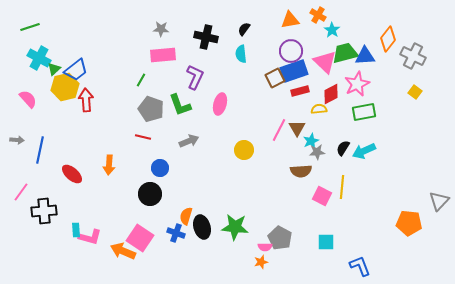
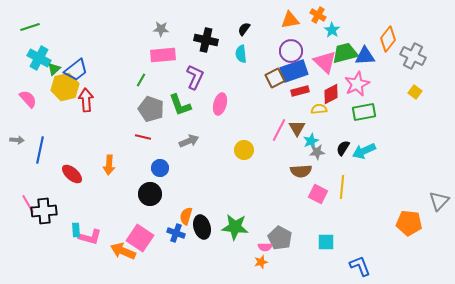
black cross at (206, 37): moved 3 px down
pink line at (21, 192): moved 7 px right, 12 px down; rotated 66 degrees counterclockwise
pink square at (322, 196): moved 4 px left, 2 px up
